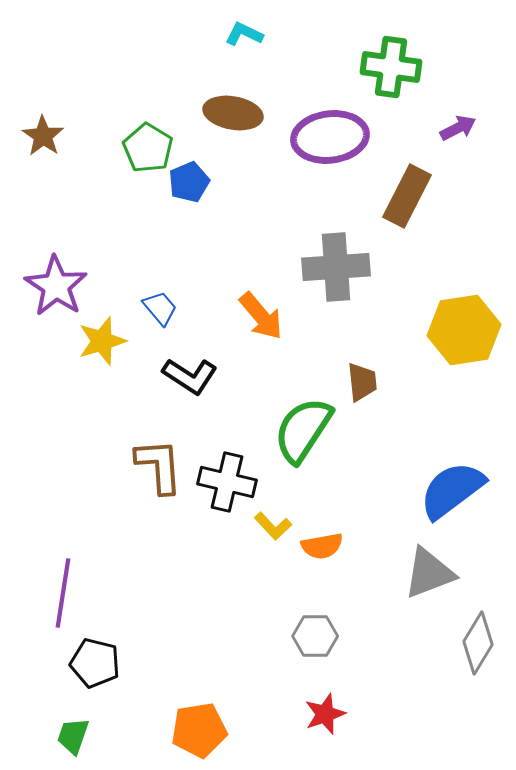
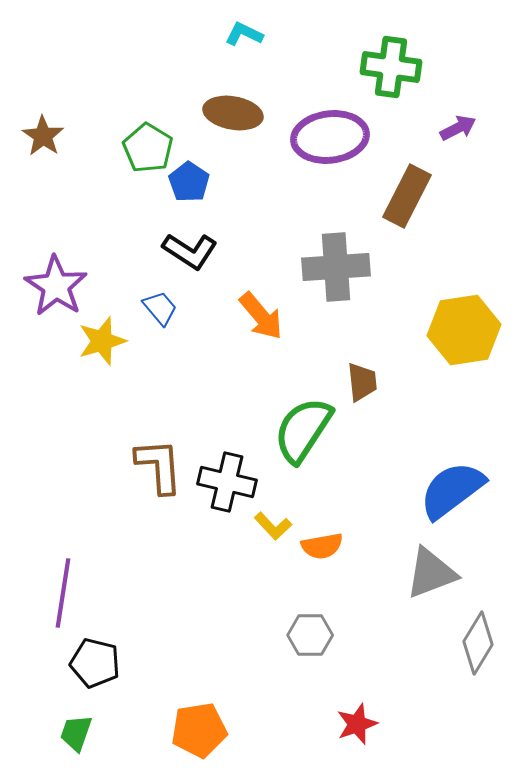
blue pentagon: rotated 15 degrees counterclockwise
black L-shape: moved 125 px up
gray triangle: moved 2 px right
gray hexagon: moved 5 px left, 1 px up
red star: moved 32 px right, 10 px down
green trapezoid: moved 3 px right, 3 px up
